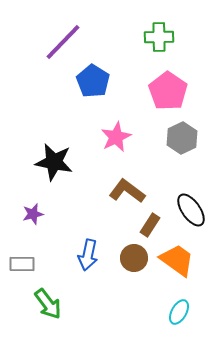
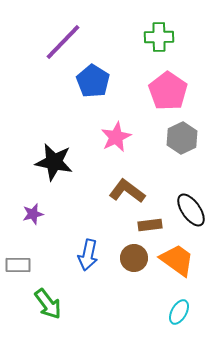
brown rectangle: rotated 50 degrees clockwise
gray rectangle: moved 4 px left, 1 px down
